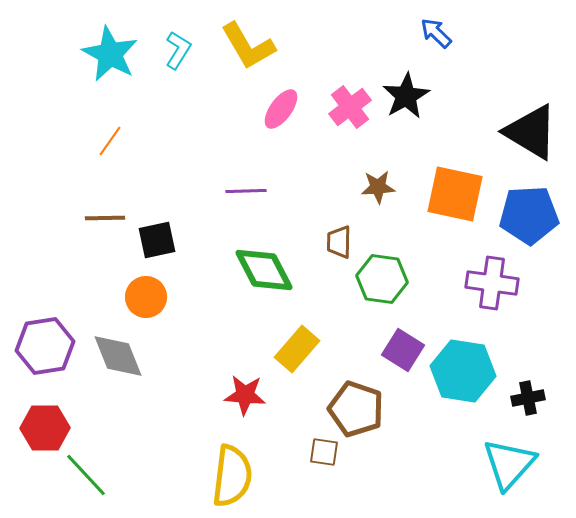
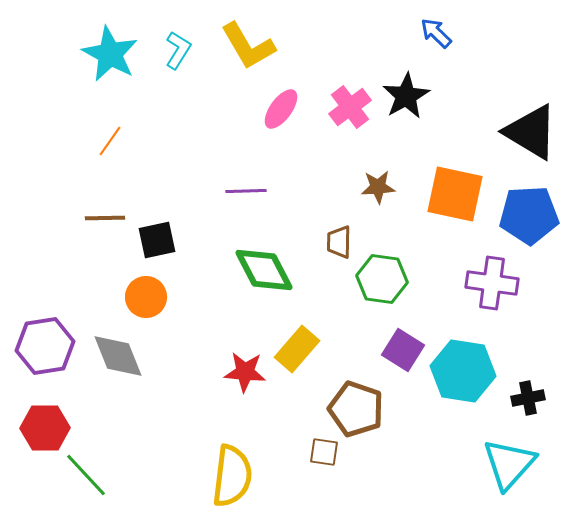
red star: moved 23 px up
